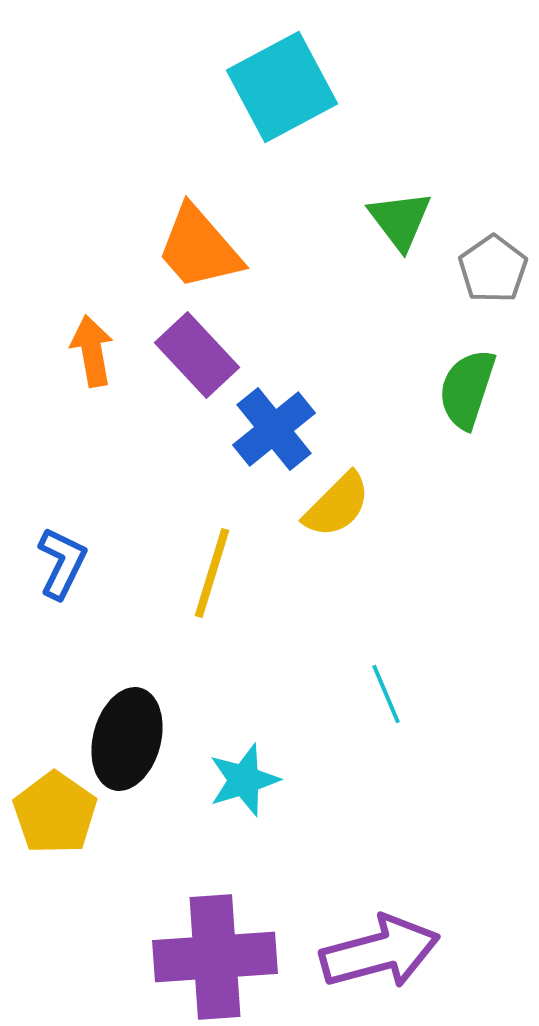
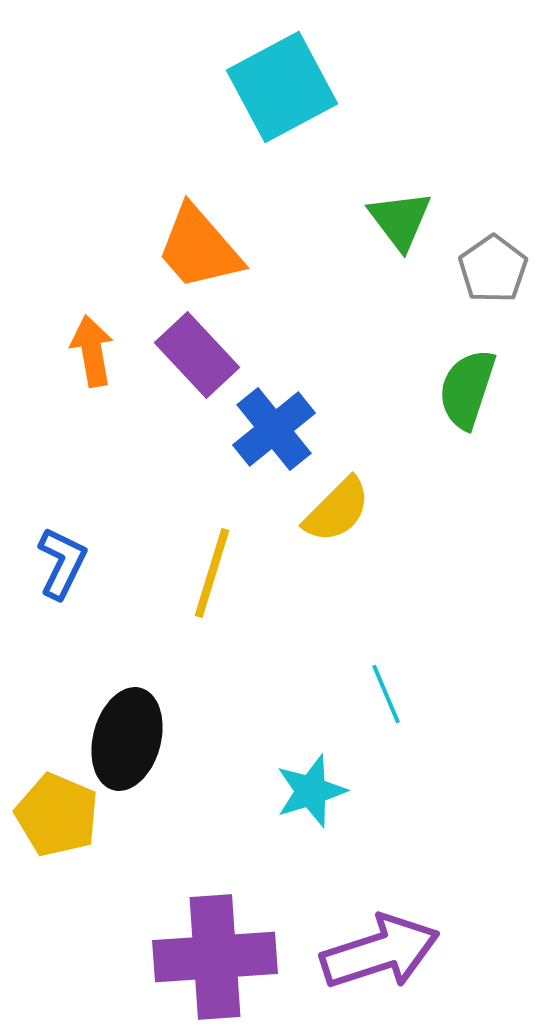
yellow semicircle: moved 5 px down
cyan star: moved 67 px right, 11 px down
yellow pentagon: moved 2 px right, 2 px down; rotated 12 degrees counterclockwise
purple arrow: rotated 3 degrees counterclockwise
